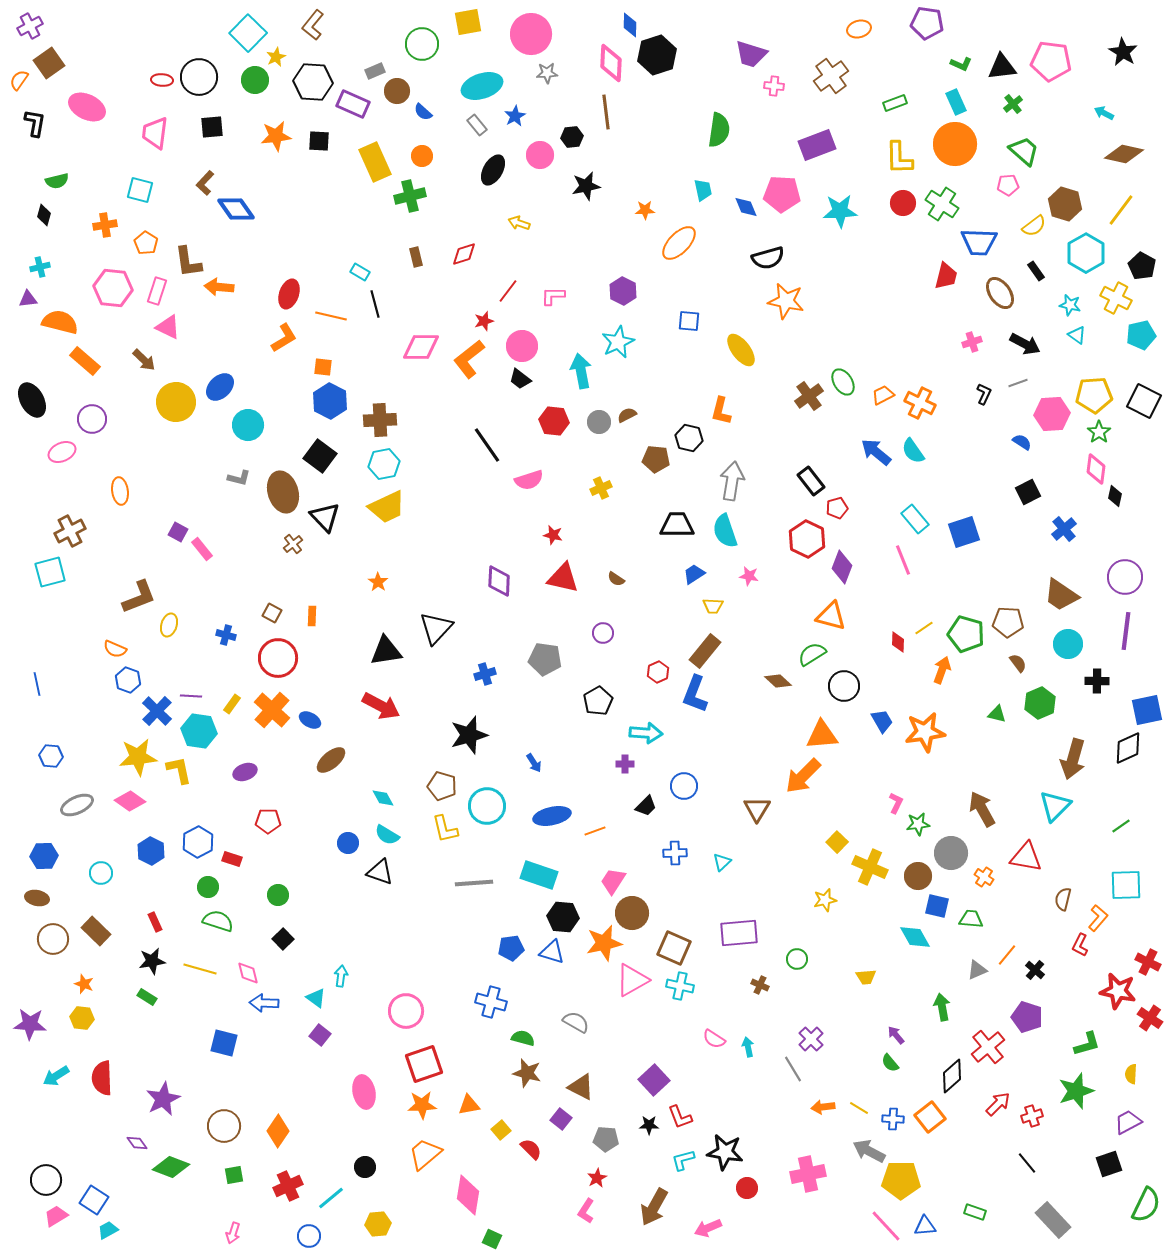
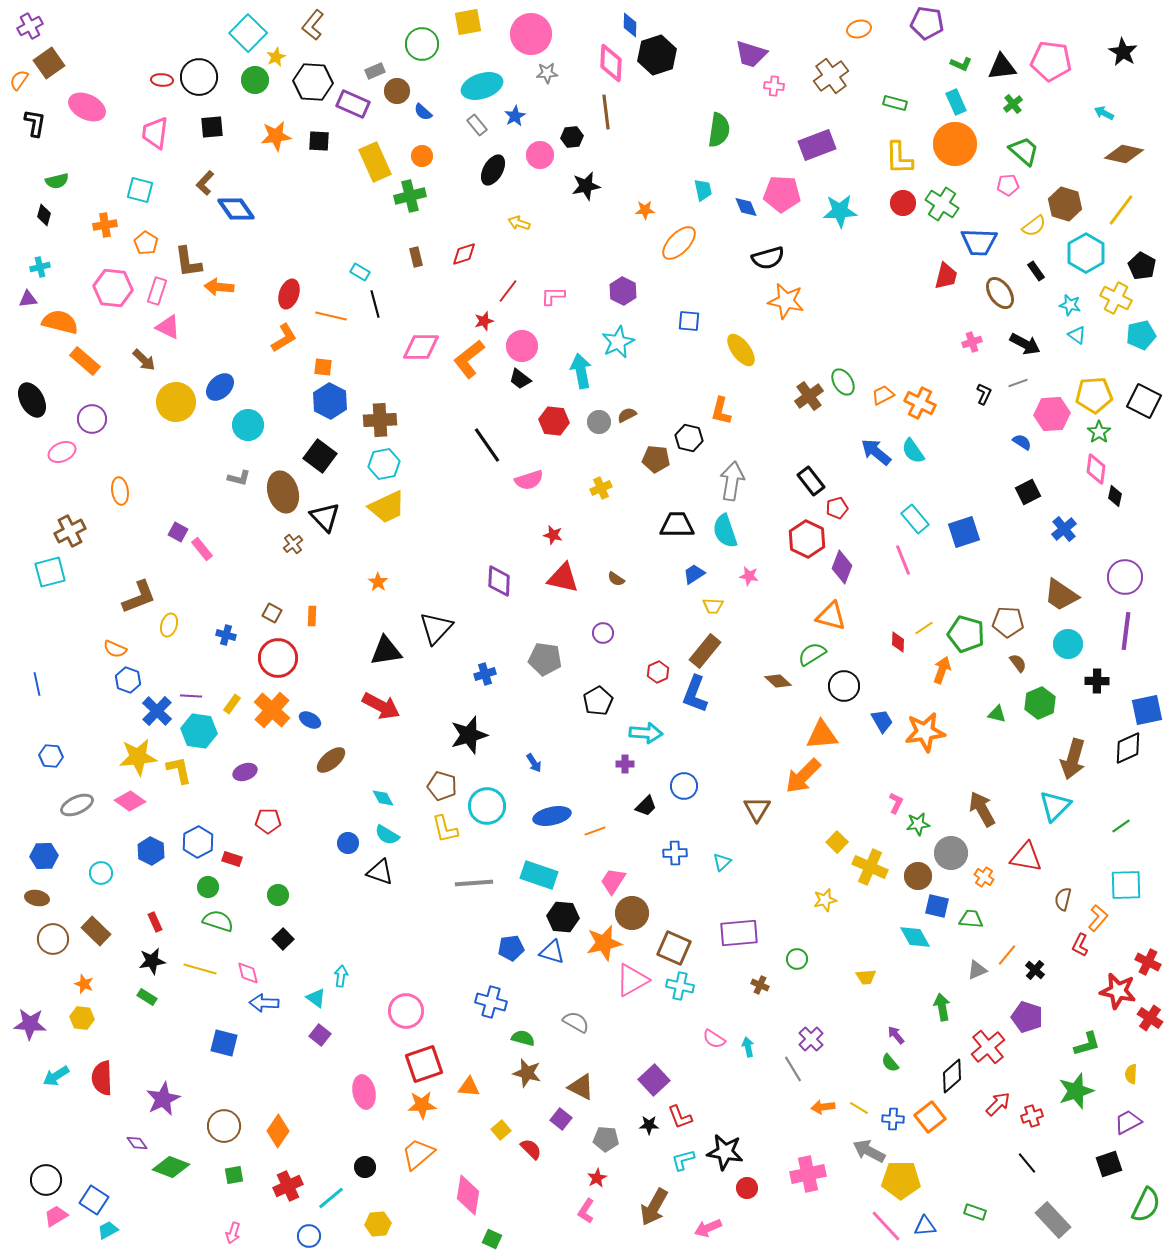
green rectangle at (895, 103): rotated 35 degrees clockwise
orange triangle at (469, 1105): moved 18 px up; rotated 15 degrees clockwise
orange trapezoid at (425, 1154): moved 7 px left
